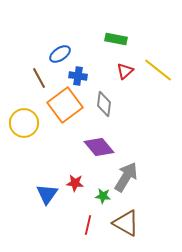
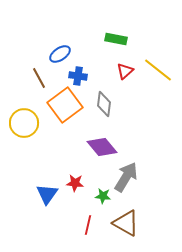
purple diamond: moved 3 px right
